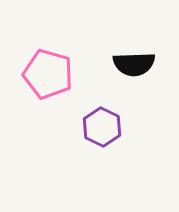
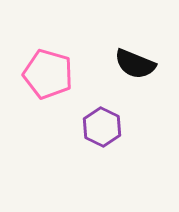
black semicircle: moved 1 px right; rotated 24 degrees clockwise
